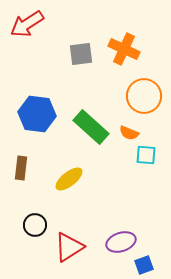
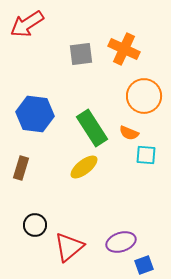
blue hexagon: moved 2 px left
green rectangle: moved 1 px right, 1 px down; rotated 15 degrees clockwise
brown rectangle: rotated 10 degrees clockwise
yellow ellipse: moved 15 px right, 12 px up
red triangle: rotated 8 degrees counterclockwise
